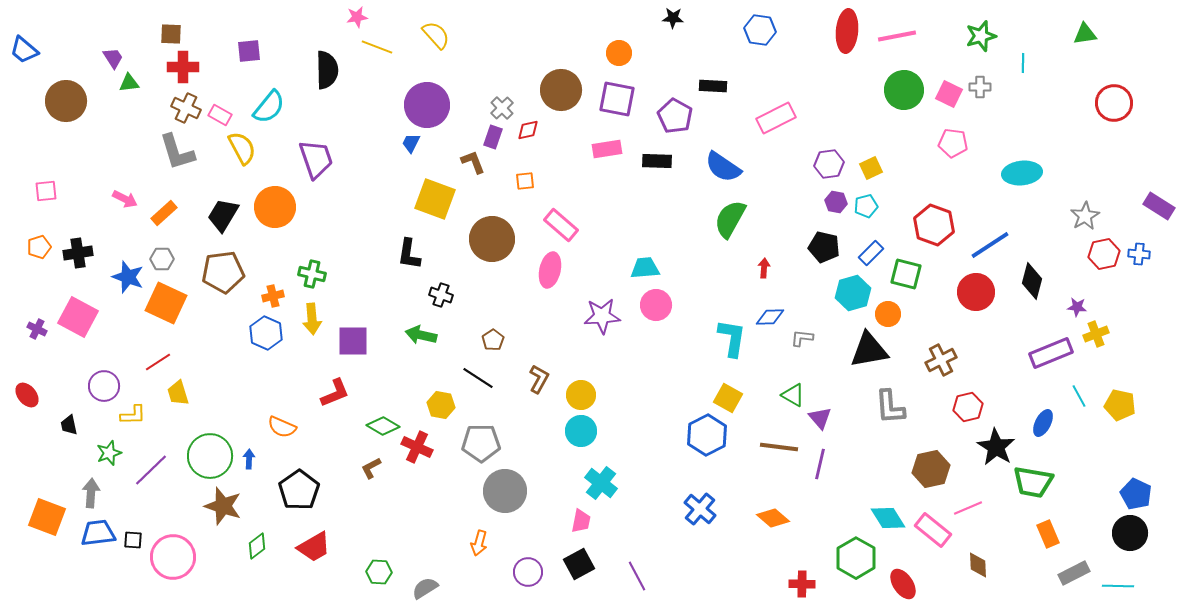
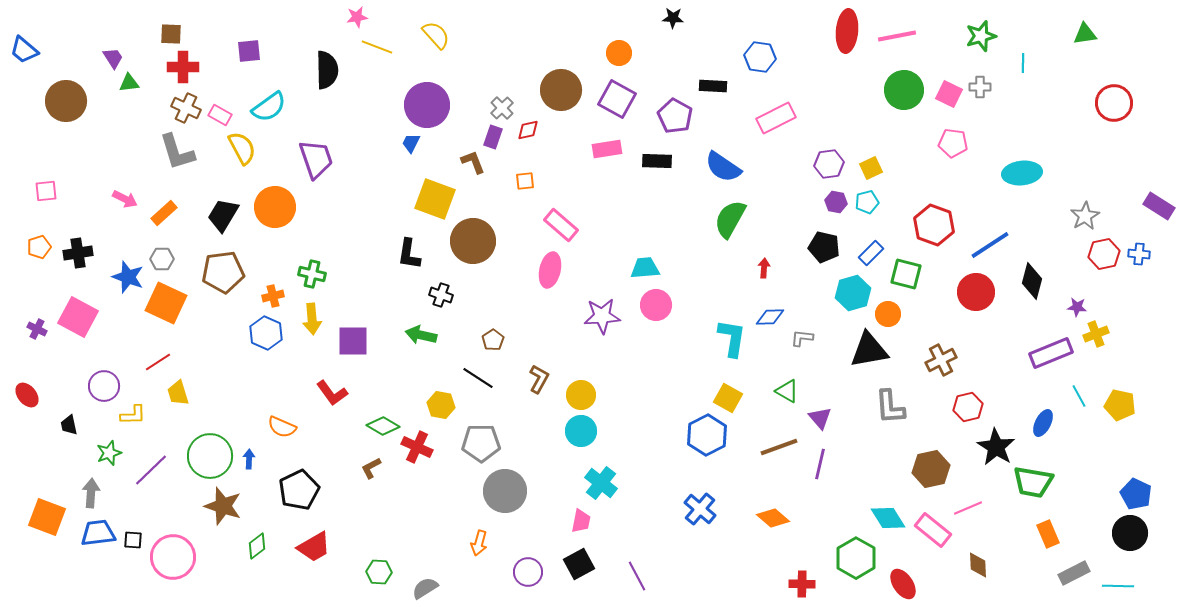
blue hexagon at (760, 30): moved 27 px down
purple square at (617, 99): rotated 18 degrees clockwise
cyan semicircle at (269, 107): rotated 15 degrees clockwise
cyan pentagon at (866, 206): moved 1 px right, 4 px up
brown circle at (492, 239): moved 19 px left, 2 px down
red L-shape at (335, 393): moved 3 px left; rotated 76 degrees clockwise
green triangle at (793, 395): moved 6 px left, 4 px up
brown line at (779, 447): rotated 27 degrees counterclockwise
black pentagon at (299, 490): rotated 9 degrees clockwise
